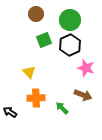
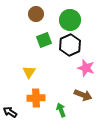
yellow triangle: rotated 16 degrees clockwise
green arrow: moved 1 px left, 2 px down; rotated 24 degrees clockwise
